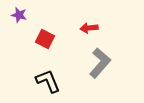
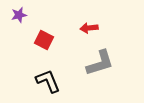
purple star: rotated 28 degrees counterclockwise
red square: moved 1 px left, 1 px down
gray L-shape: rotated 32 degrees clockwise
